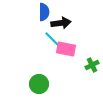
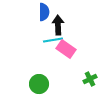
black arrow: moved 3 px left, 2 px down; rotated 84 degrees counterclockwise
cyan line: rotated 54 degrees counterclockwise
pink rectangle: rotated 24 degrees clockwise
green cross: moved 2 px left, 14 px down
